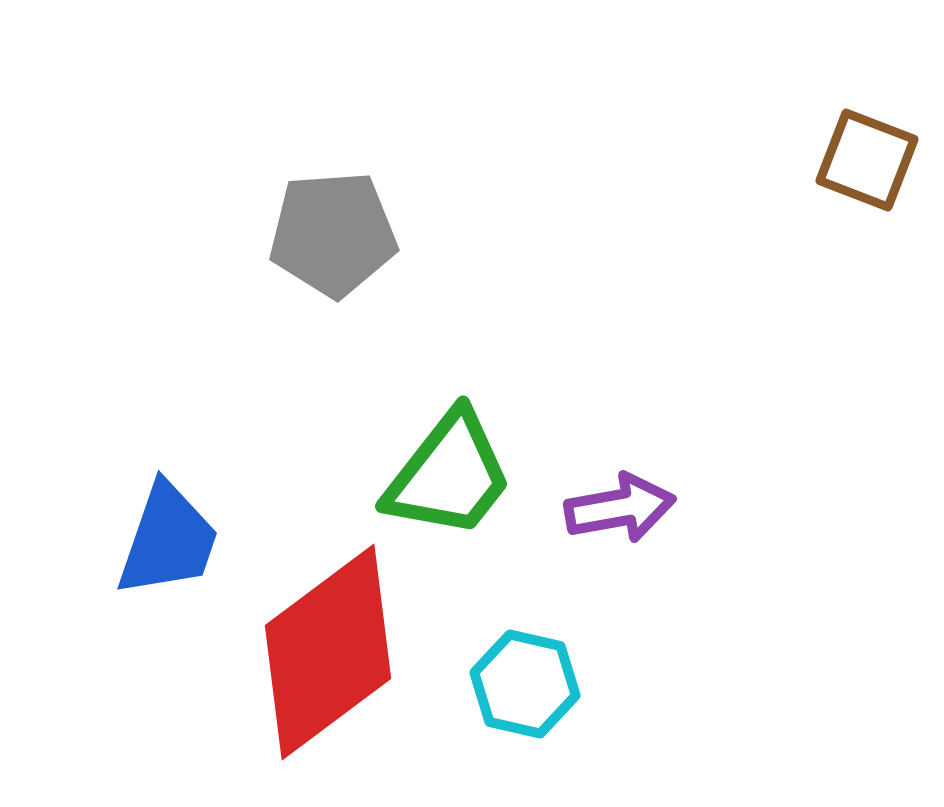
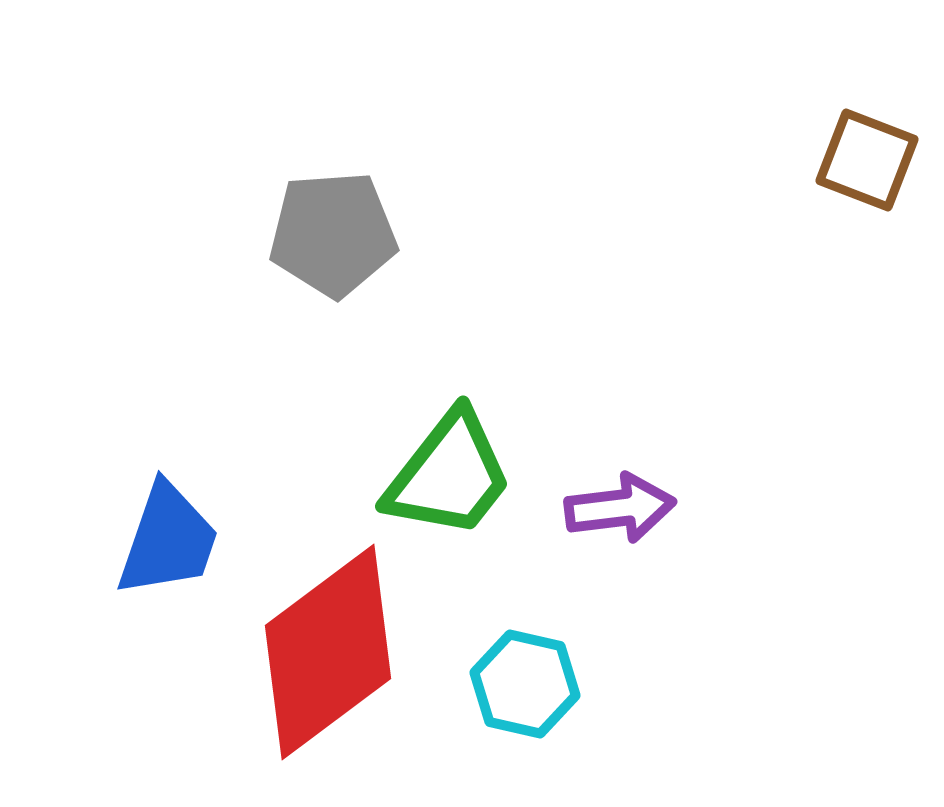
purple arrow: rotated 3 degrees clockwise
